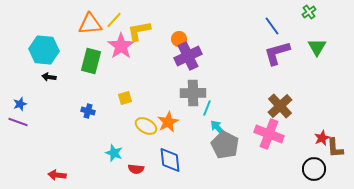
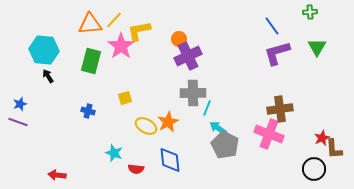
green cross: moved 1 px right; rotated 32 degrees clockwise
black arrow: moved 1 px left, 1 px up; rotated 48 degrees clockwise
brown cross: moved 3 px down; rotated 35 degrees clockwise
cyan arrow: rotated 12 degrees counterclockwise
brown L-shape: moved 1 px left, 1 px down
